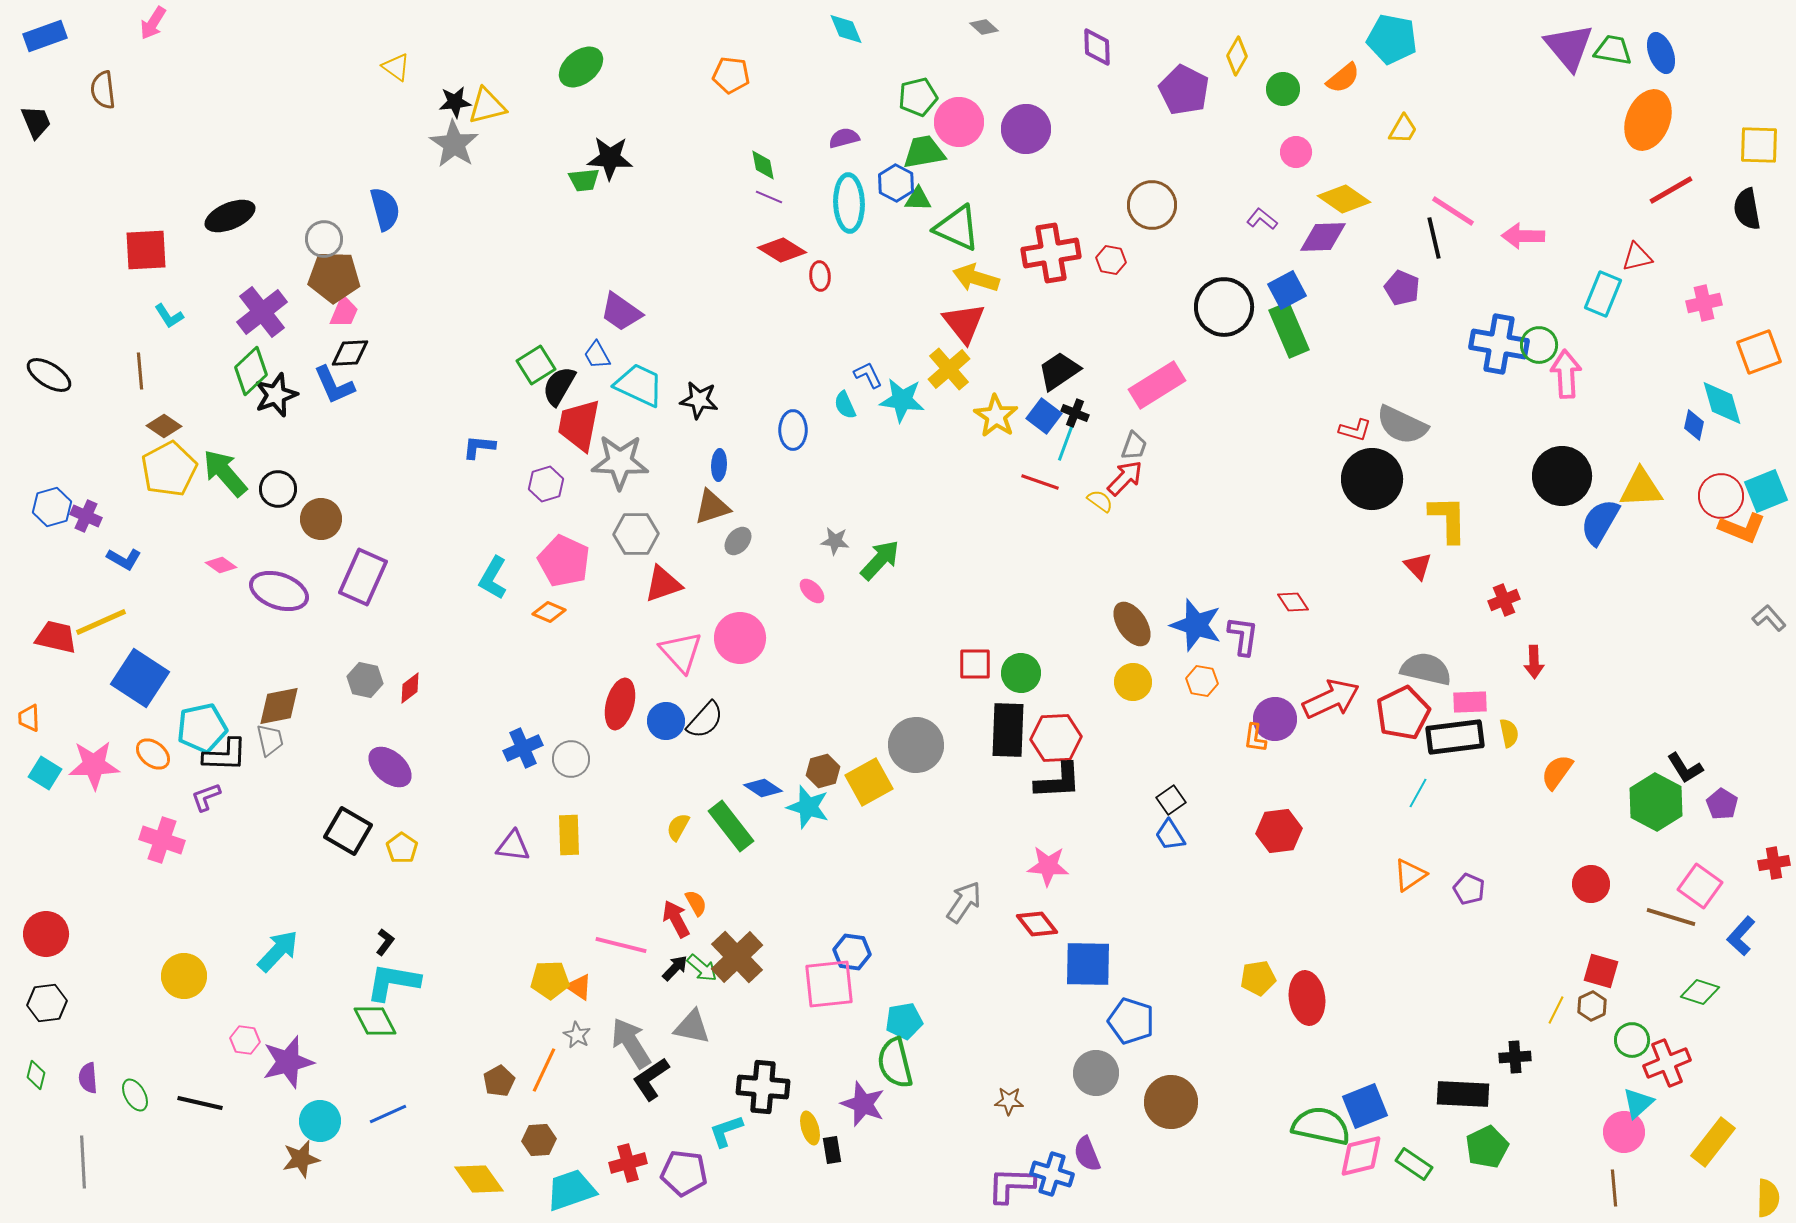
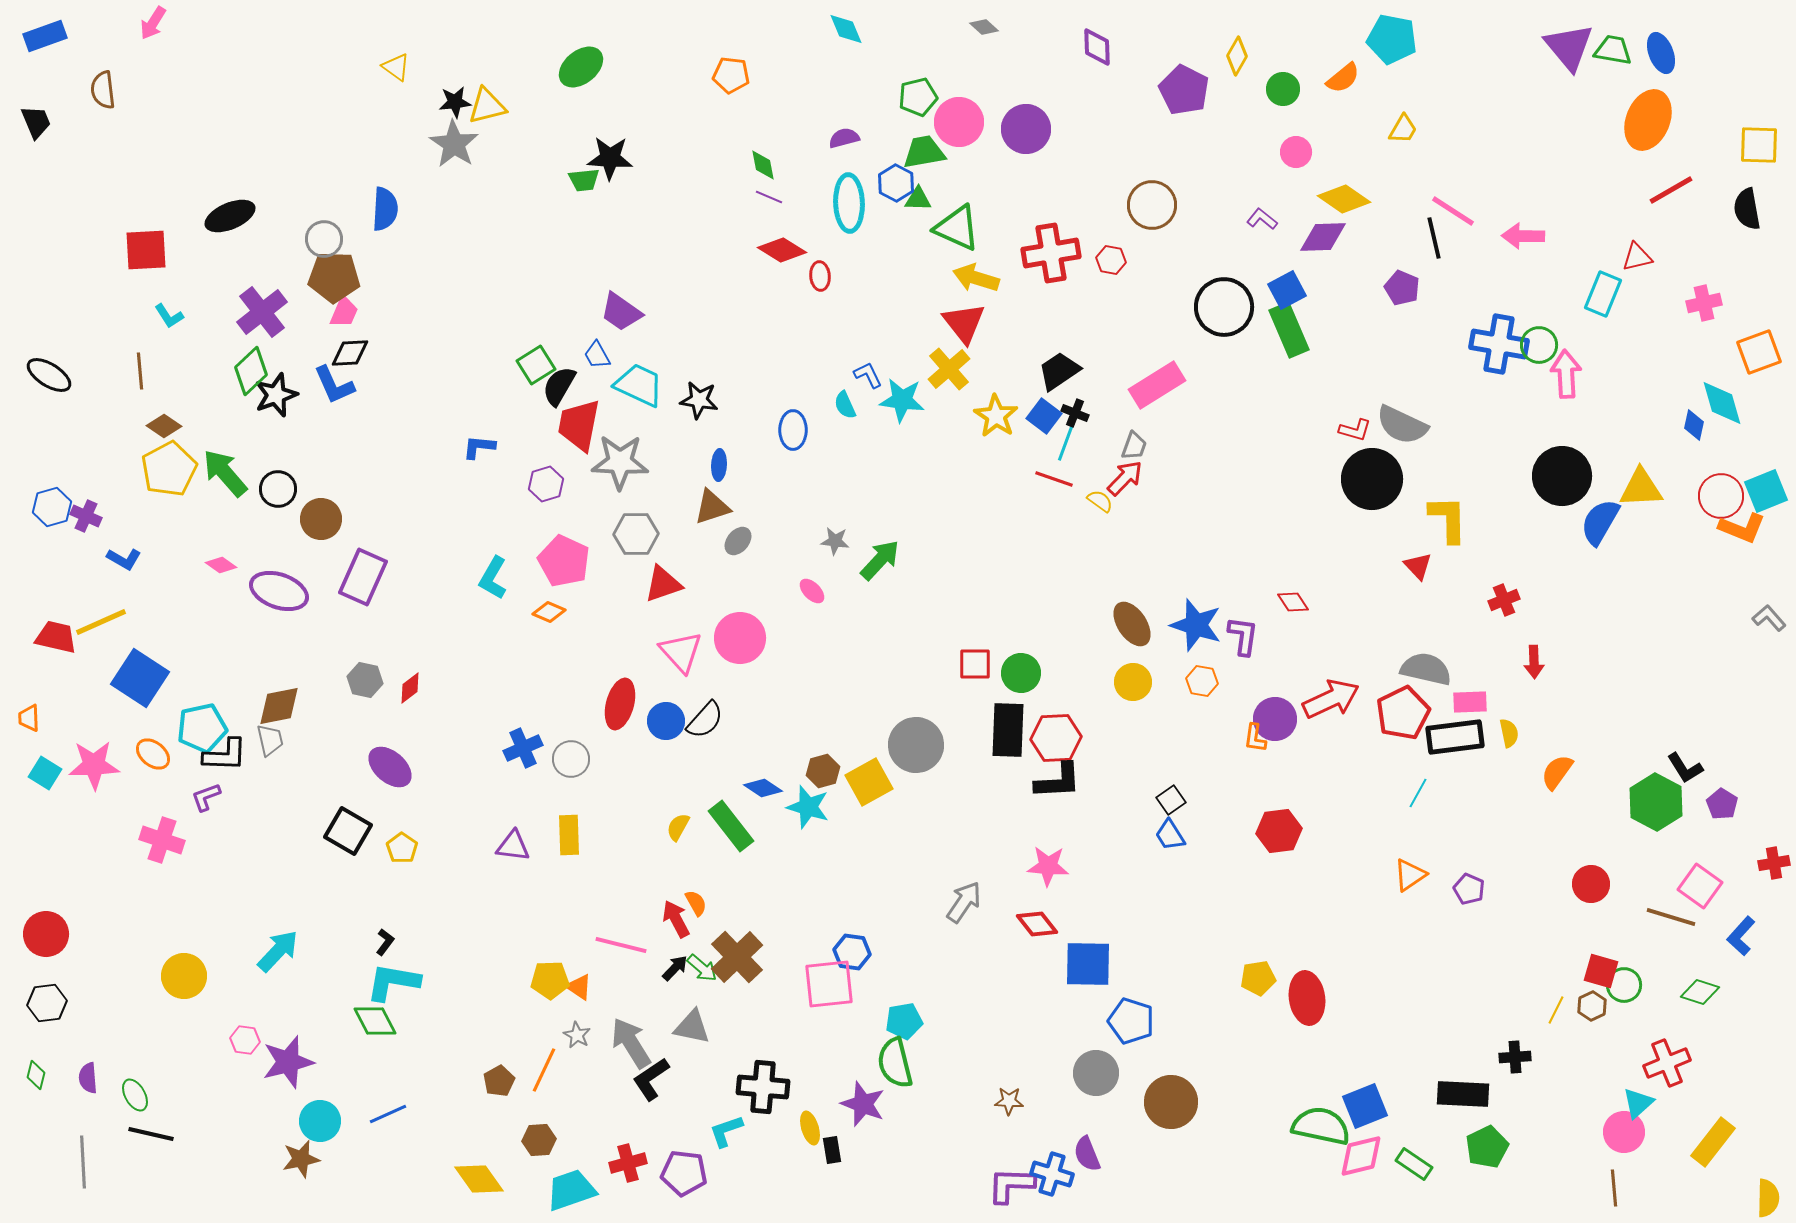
blue semicircle at (385, 209): rotated 18 degrees clockwise
red line at (1040, 482): moved 14 px right, 3 px up
green circle at (1632, 1040): moved 8 px left, 55 px up
black line at (200, 1103): moved 49 px left, 31 px down
